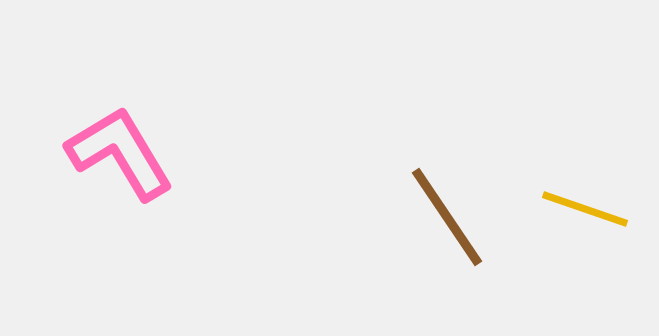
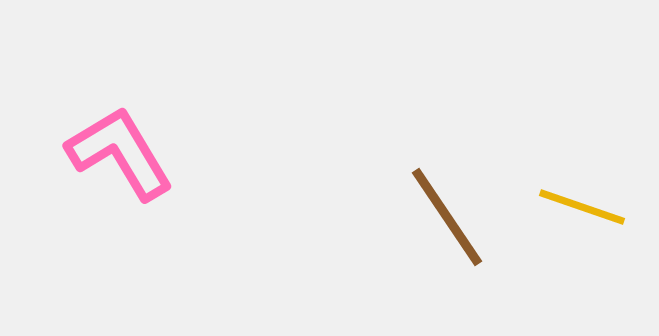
yellow line: moved 3 px left, 2 px up
